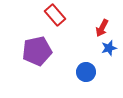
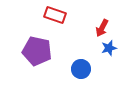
red rectangle: rotated 30 degrees counterclockwise
purple pentagon: rotated 24 degrees clockwise
blue circle: moved 5 px left, 3 px up
